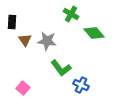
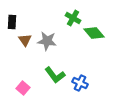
green cross: moved 2 px right, 4 px down
green L-shape: moved 6 px left, 7 px down
blue cross: moved 1 px left, 2 px up
